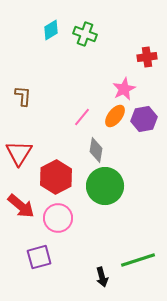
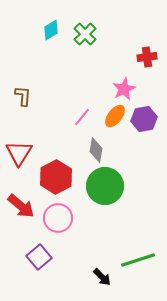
green cross: rotated 25 degrees clockwise
purple square: rotated 25 degrees counterclockwise
black arrow: rotated 30 degrees counterclockwise
